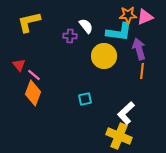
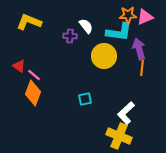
yellow L-shape: rotated 35 degrees clockwise
red triangle: moved 1 px down; rotated 16 degrees counterclockwise
orange line: moved 3 px up
